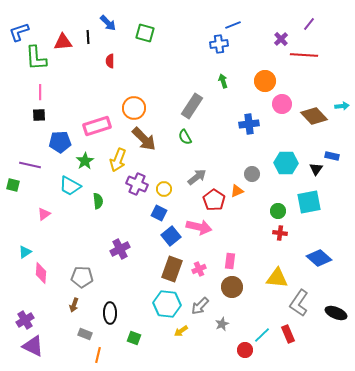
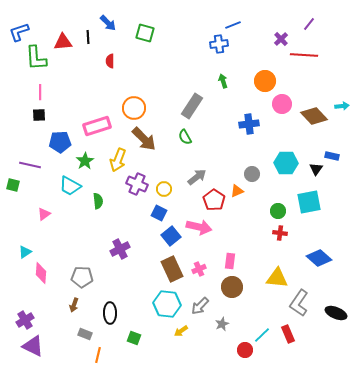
brown rectangle at (172, 269): rotated 45 degrees counterclockwise
